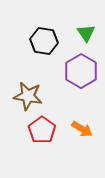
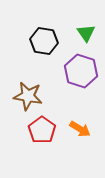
purple hexagon: rotated 12 degrees counterclockwise
orange arrow: moved 2 px left
